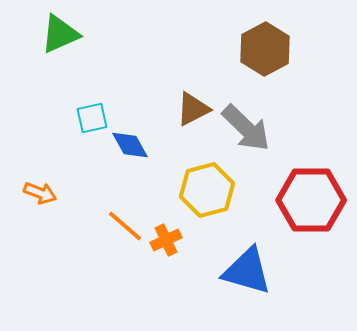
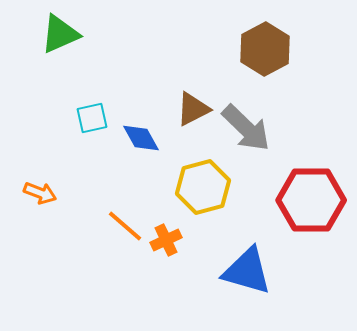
blue diamond: moved 11 px right, 7 px up
yellow hexagon: moved 4 px left, 3 px up
